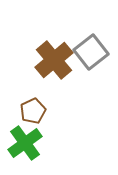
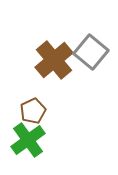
gray square: rotated 12 degrees counterclockwise
green cross: moved 3 px right, 3 px up
